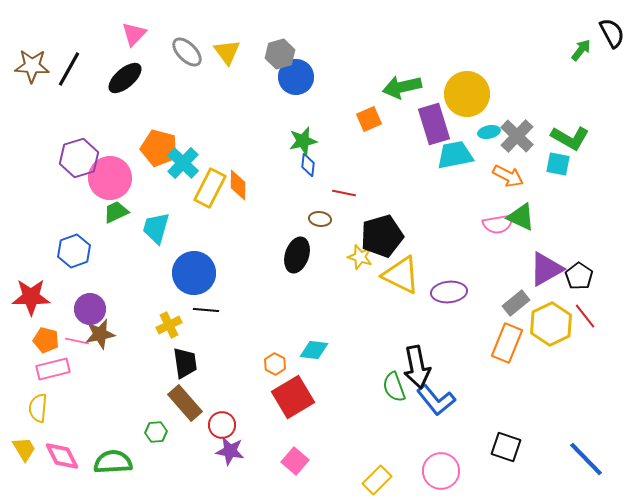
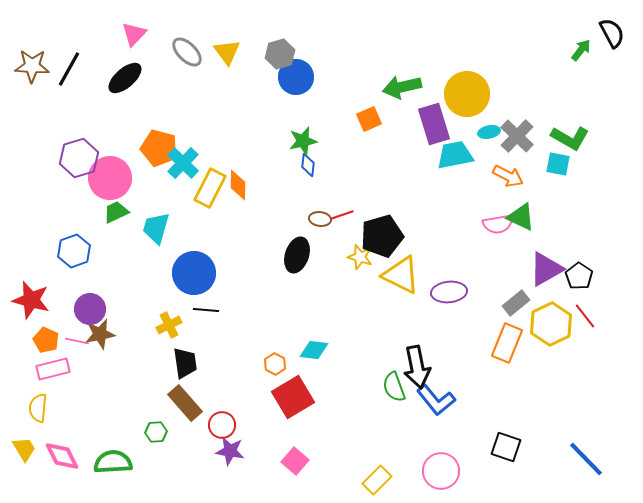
red line at (344, 193): moved 2 px left, 22 px down; rotated 30 degrees counterclockwise
red star at (31, 297): moved 3 px down; rotated 15 degrees clockwise
orange pentagon at (46, 340): rotated 10 degrees clockwise
